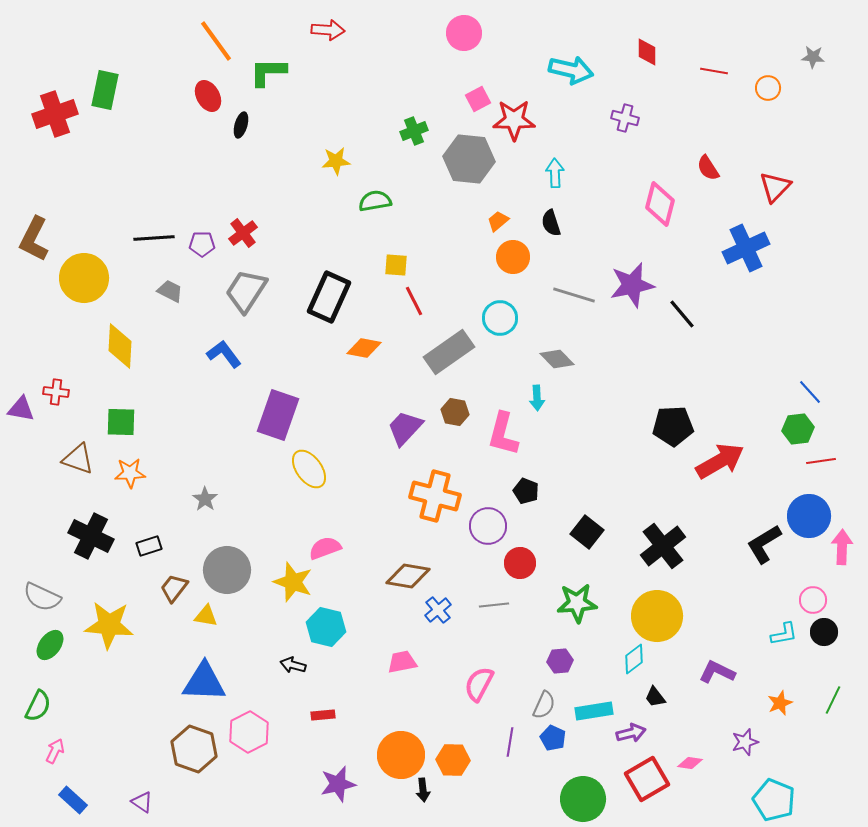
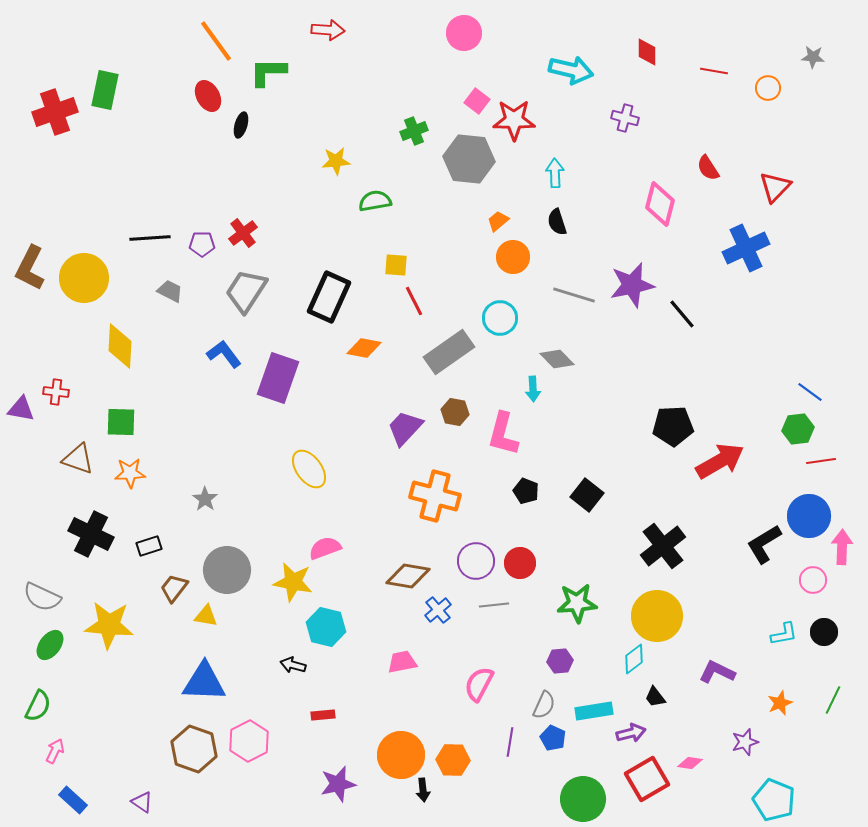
pink square at (478, 99): moved 1 px left, 2 px down; rotated 25 degrees counterclockwise
red cross at (55, 114): moved 2 px up
black semicircle at (551, 223): moved 6 px right, 1 px up
black line at (154, 238): moved 4 px left
brown L-shape at (34, 239): moved 4 px left, 29 px down
blue line at (810, 392): rotated 12 degrees counterclockwise
cyan arrow at (537, 398): moved 4 px left, 9 px up
purple rectangle at (278, 415): moved 37 px up
purple circle at (488, 526): moved 12 px left, 35 px down
black square at (587, 532): moved 37 px up
black cross at (91, 536): moved 2 px up
yellow star at (293, 582): rotated 9 degrees counterclockwise
pink circle at (813, 600): moved 20 px up
pink hexagon at (249, 732): moved 9 px down
